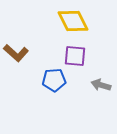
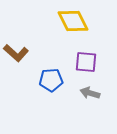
purple square: moved 11 px right, 6 px down
blue pentagon: moved 3 px left
gray arrow: moved 11 px left, 8 px down
